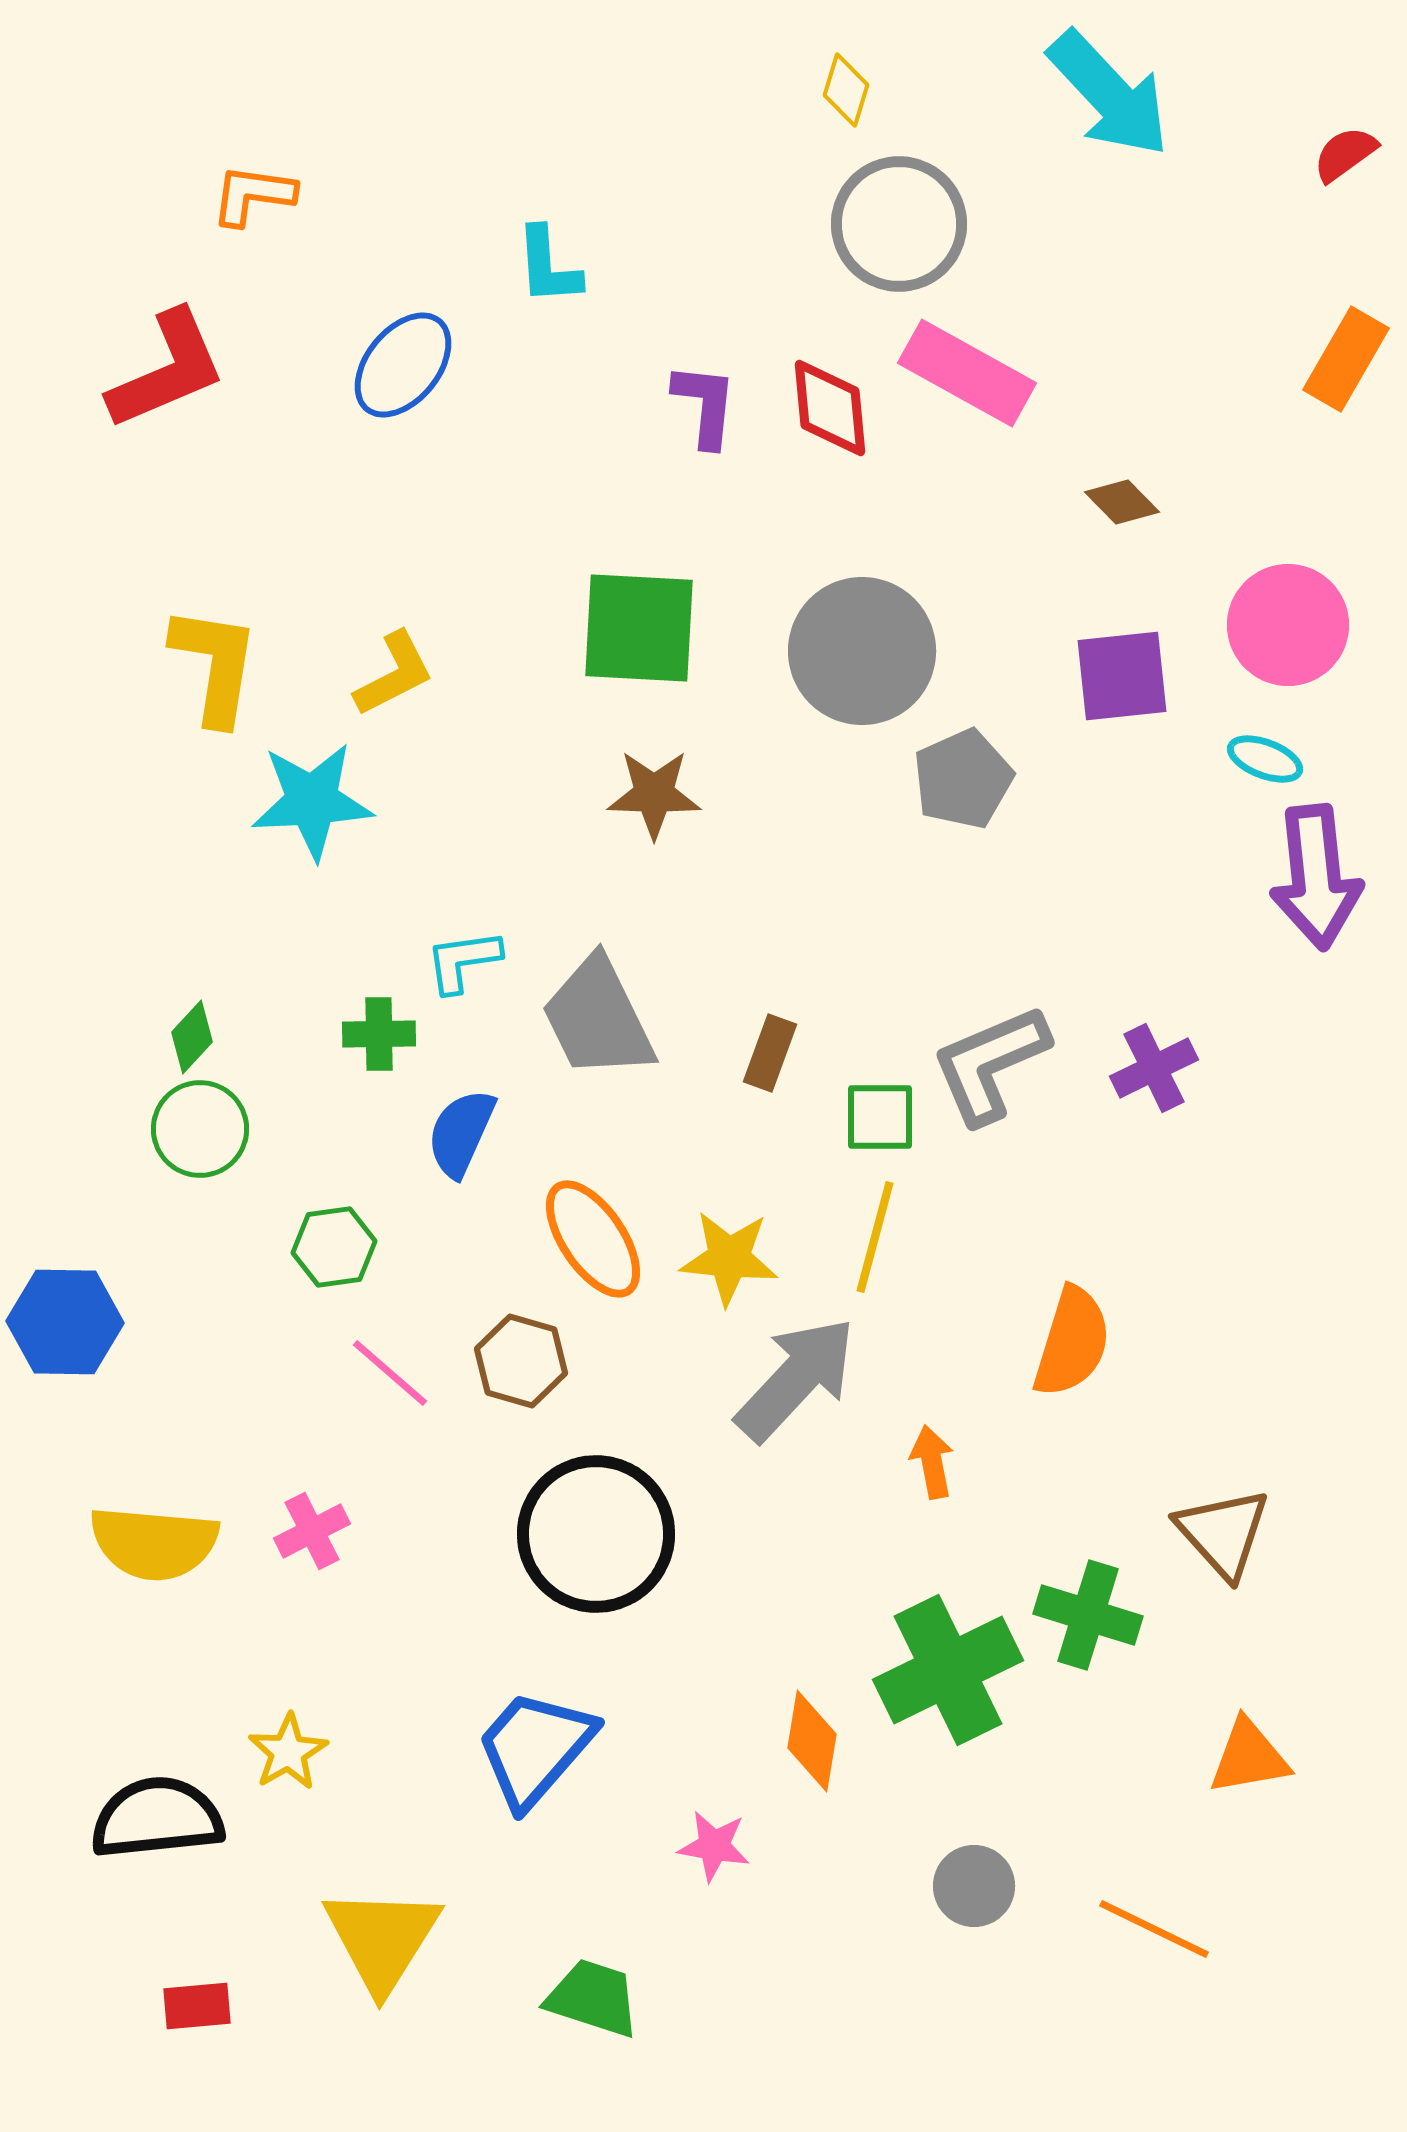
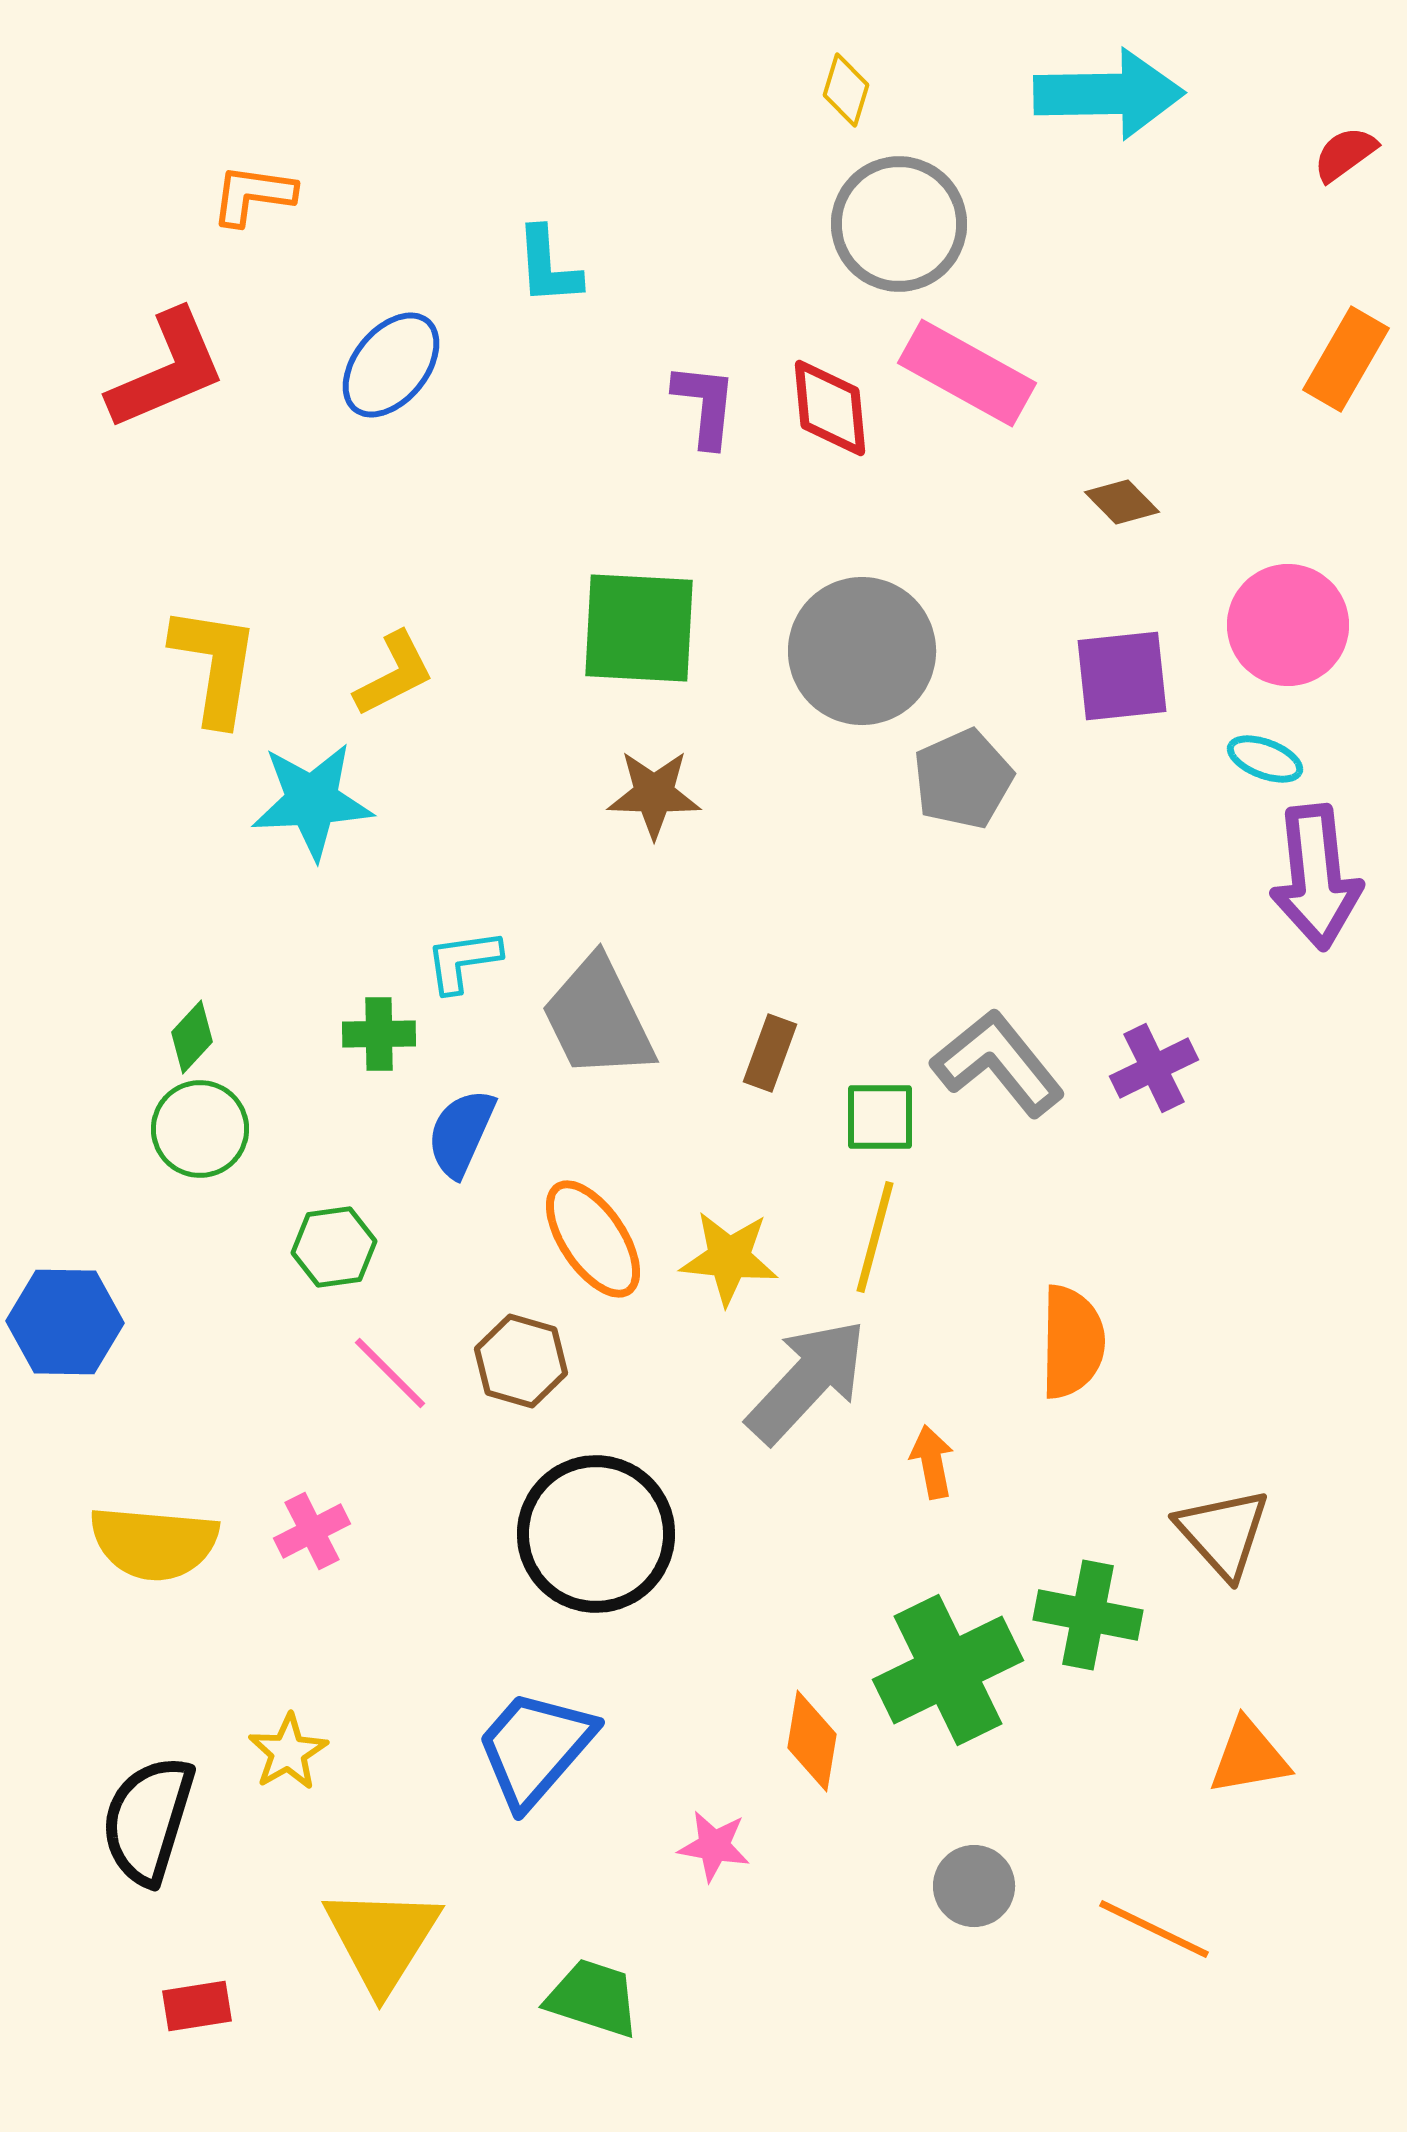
cyan arrow at (1109, 94): rotated 48 degrees counterclockwise
blue ellipse at (403, 365): moved 12 px left
gray L-shape at (990, 1064): moved 8 px right, 1 px up; rotated 74 degrees clockwise
orange semicircle at (1072, 1342): rotated 16 degrees counterclockwise
pink line at (390, 1373): rotated 4 degrees clockwise
gray arrow at (796, 1379): moved 11 px right, 2 px down
green cross at (1088, 1615): rotated 6 degrees counterclockwise
black semicircle at (157, 1818): moved 9 px left, 2 px down; rotated 67 degrees counterclockwise
red rectangle at (197, 2006): rotated 4 degrees counterclockwise
